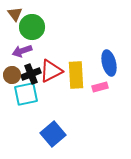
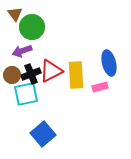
blue square: moved 10 px left
